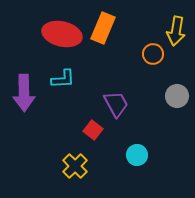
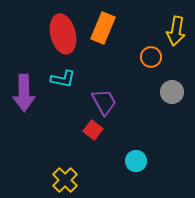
red ellipse: moved 1 px right; rotated 63 degrees clockwise
orange circle: moved 2 px left, 3 px down
cyan L-shape: rotated 15 degrees clockwise
gray circle: moved 5 px left, 4 px up
purple trapezoid: moved 12 px left, 2 px up
cyan circle: moved 1 px left, 6 px down
yellow cross: moved 10 px left, 14 px down
